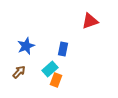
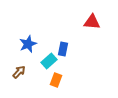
red triangle: moved 2 px right, 1 px down; rotated 24 degrees clockwise
blue star: moved 2 px right, 2 px up
cyan rectangle: moved 1 px left, 8 px up
